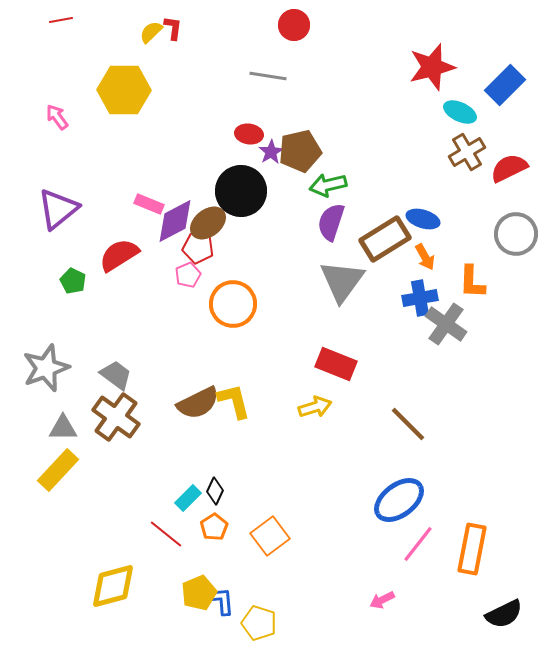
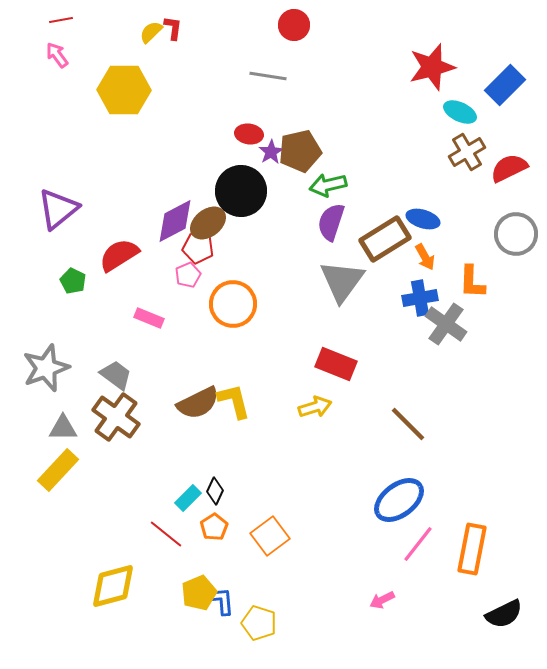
pink arrow at (57, 117): moved 62 px up
pink rectangle at (149, 204): moved 114 px down
